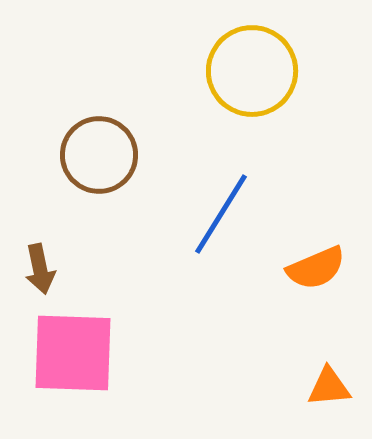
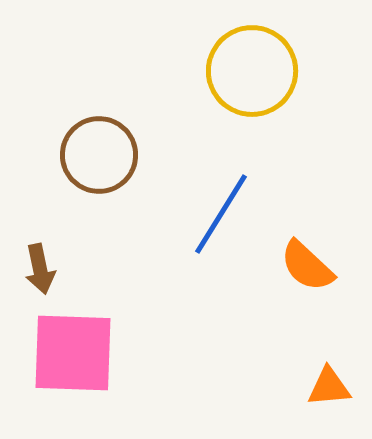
orange semicircle: moved 9 px left, 2 px up; rotated 66 degrees clockwise
